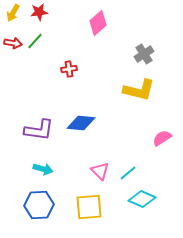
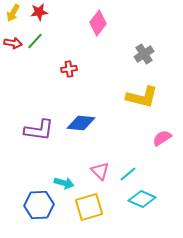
pink diamond: rotated 10 degrees counterclockwise
yellow L-shape: moved 3 px right, 7 px down
cyan arrow: moved 21 px right, 14 px down
cyan line: moved 1 px down
yellow square: rotated 12 degrees counterclockwise
